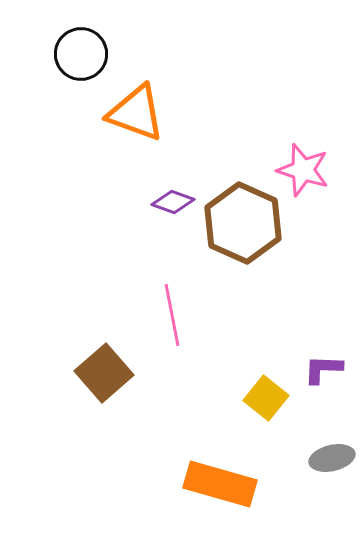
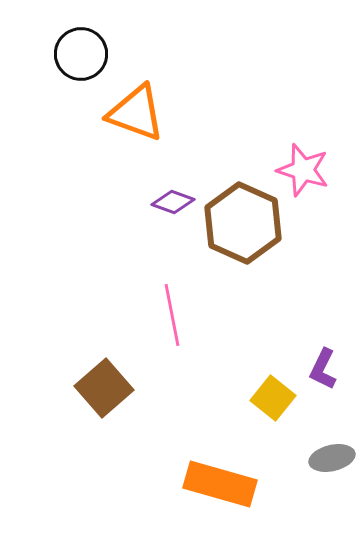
purple L-shape: rotated 66 degrees counterclockwise
brown square: moved 15 px down
yellow square: moved 7 px right
